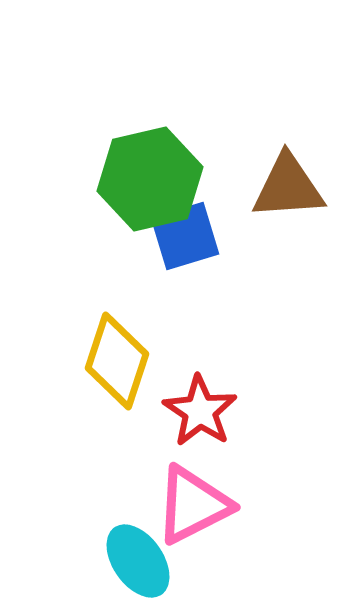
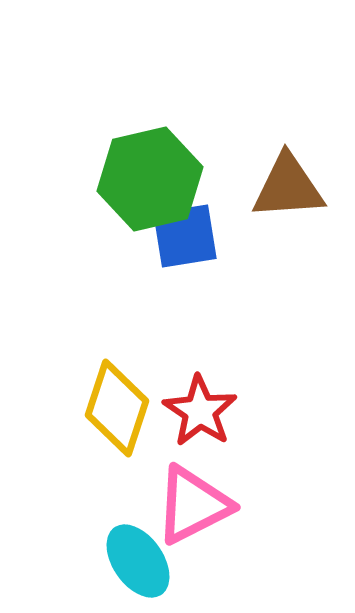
blue square: rotated 8 degrees clockwise
yellow diamond: moved 47 px down
